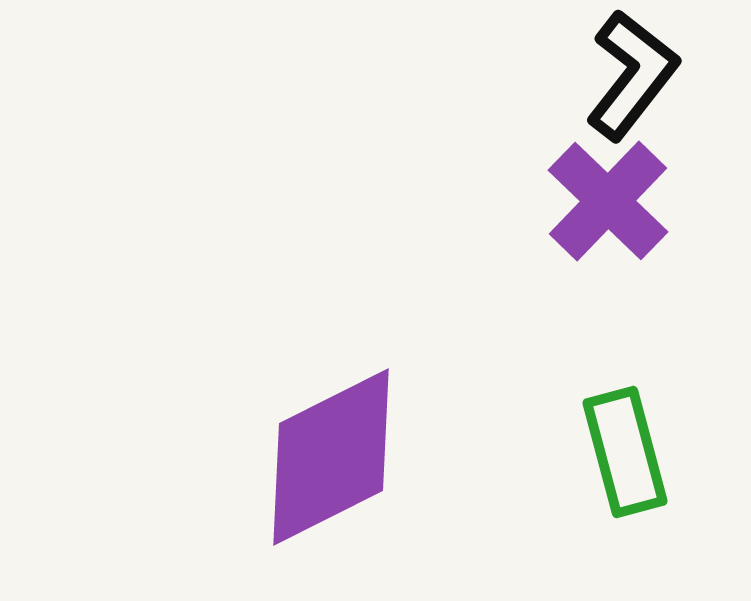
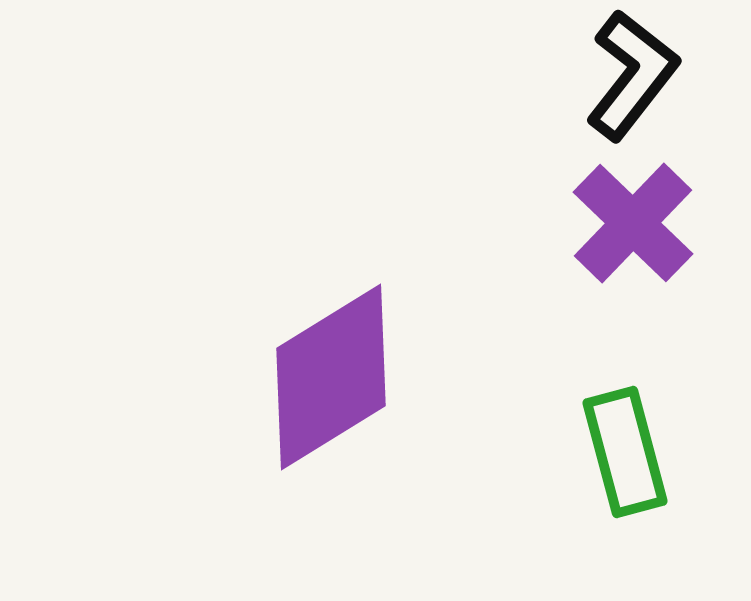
purple cross: moved 25 px right, 22 px down
purple diamond: moved 80 px up; rotated 5 degrees counterclockwise
